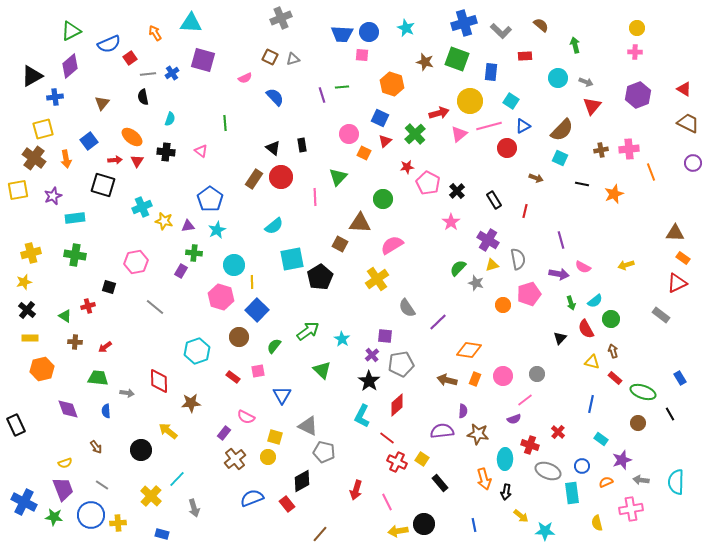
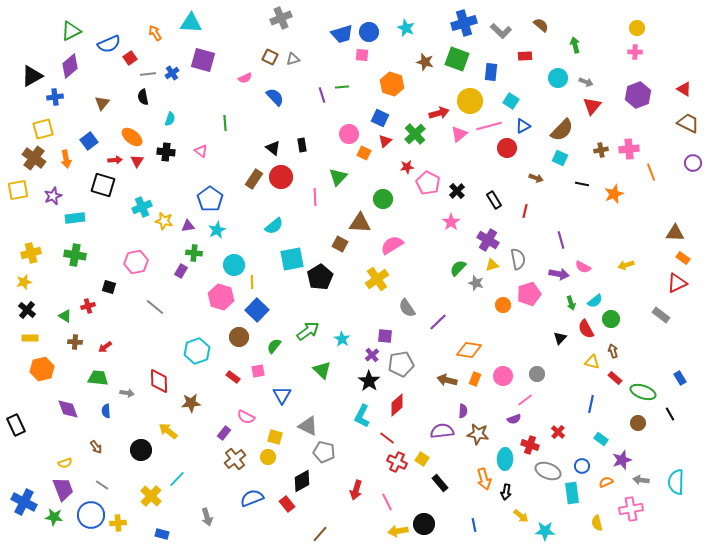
blue trapezoid at (342, 34): rotated 20 degrees counterclockwise
gray arrow at (194, 508): moved 13 px right, 9 px down
